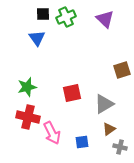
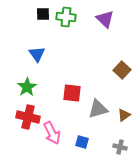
green cross: rotated 30 degrees clockwise
blue triangle: moved 16 px down
brown square: rotated 30 degrees counterclockwise
green star: rotated 18 degrees counterclockwise
red square: rotated 18 degrees clockwise
gray triangle: moved 6 px left, 5 px down; rotated 15 degrees clockwise
brown triangle: moved 15 px right, 14 px up
blue square: rotated 24 degrees clockwise
